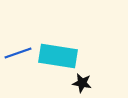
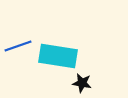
blue line: moved 7 px up
